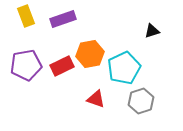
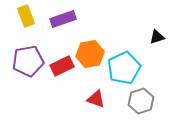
black triangle: moved 5 px right, 6 px down
purple pentagon: moved 2 px right, 4 px up
